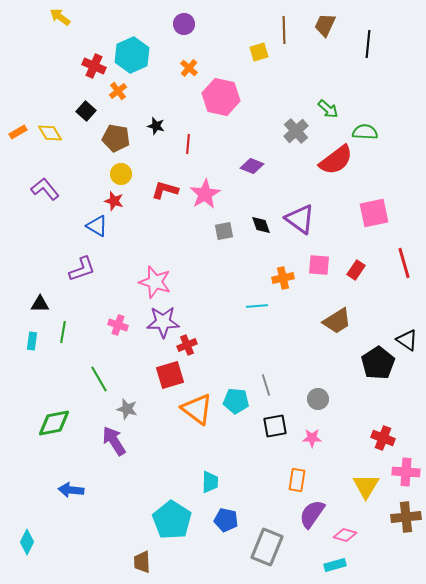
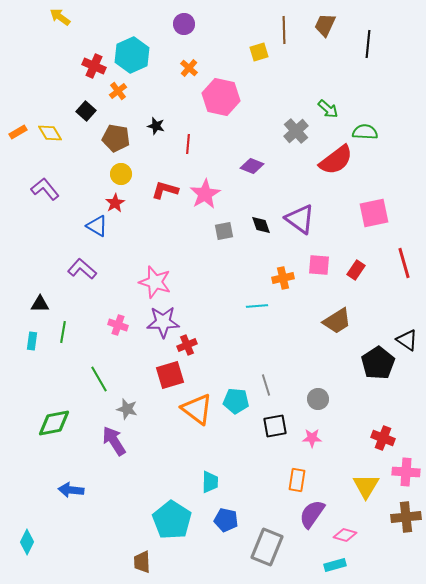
red star at (114, 201): moved 1 px right, 2 px down; rotated 24 degrees clockwise
purple L-shape at (82, 269): rotated 120 degrees counterclockwise
